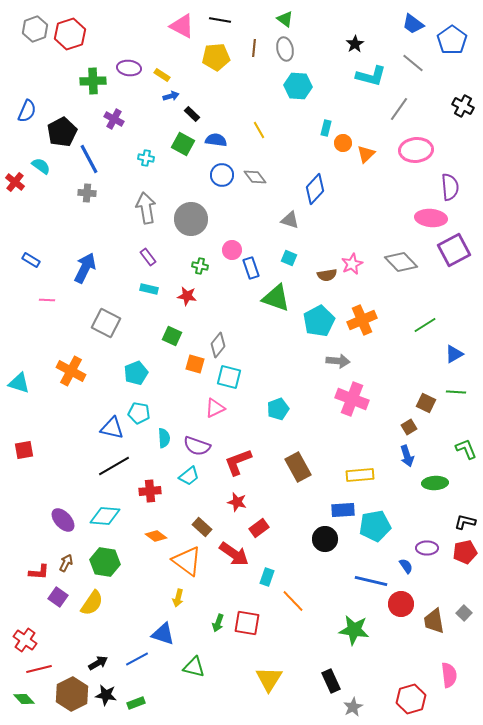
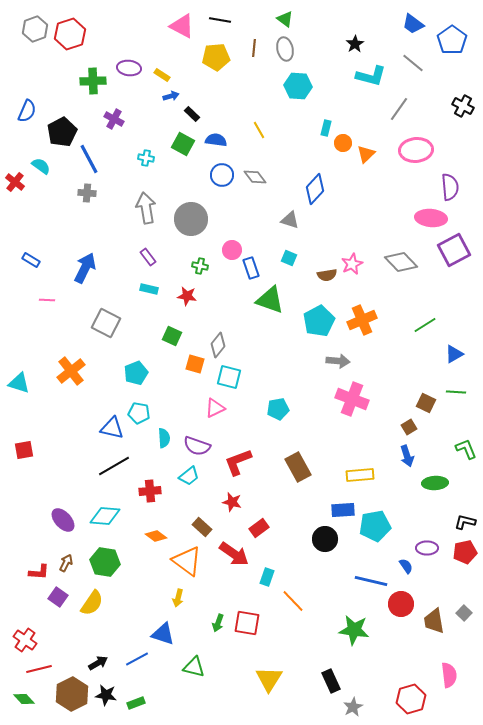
green triangle at (276, 298): moved 6 px left, 2 px down
orange cross at (71, 371): rotated 24 degrees clockwise
cyan pentagon at (278, 409): rotated 10 degrees clockwise
red star at (237, 502): moved 5 px left
